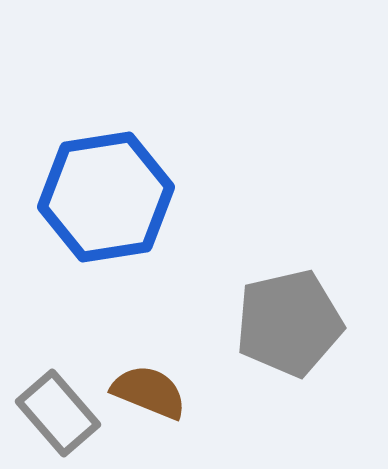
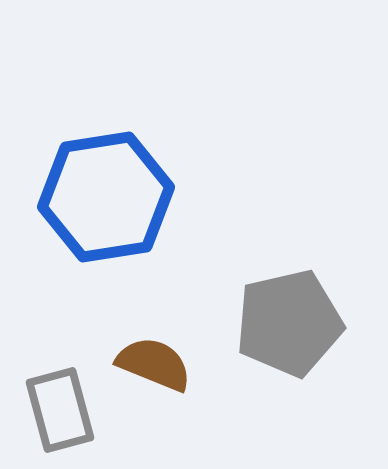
brown semicircle: moved 5 px right, 28 px up
gray rectangle: moved 2 px right, 3 px up; rotated 26 degrees clockwise
